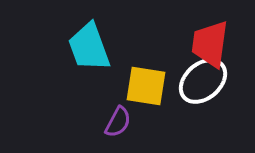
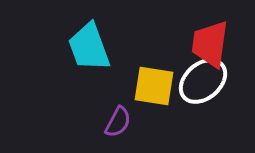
yellow square: moved 8 px right
